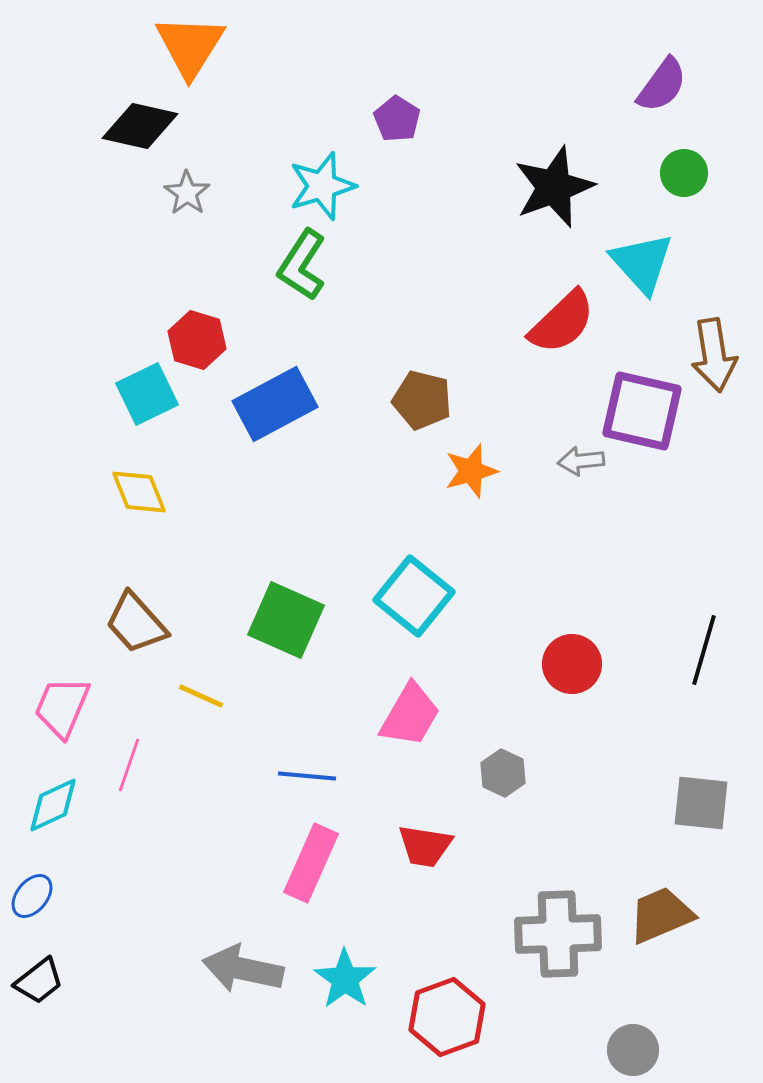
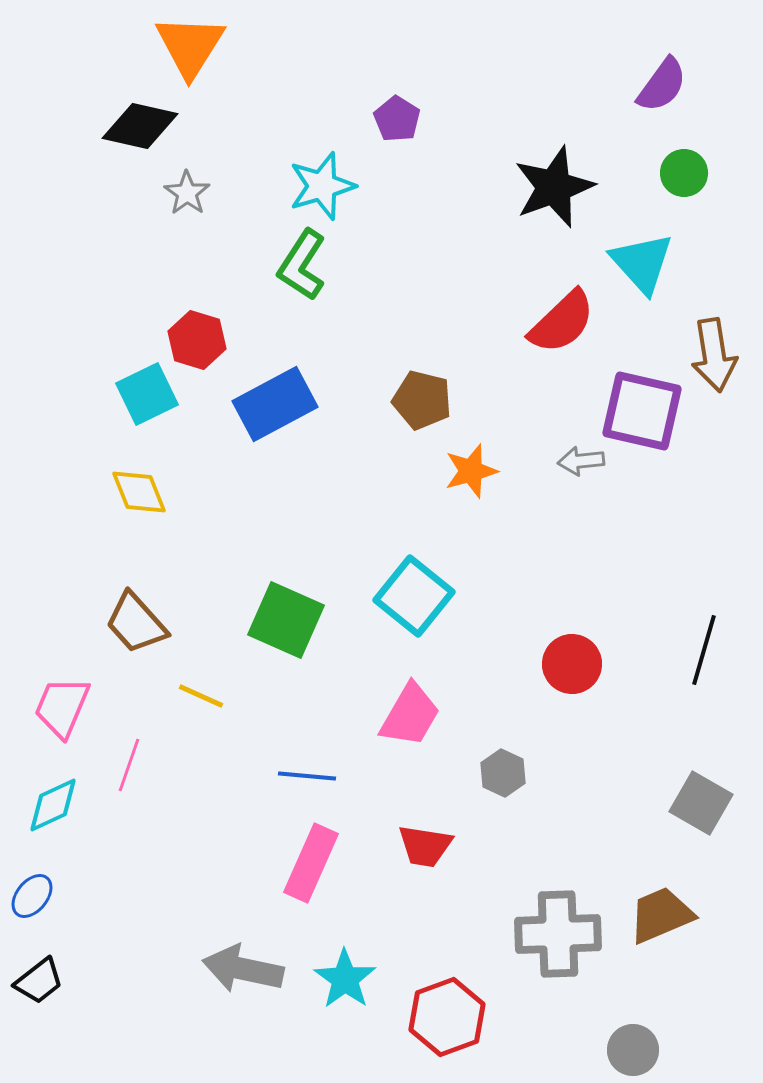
gray square at (701, 803): rotated 24 degrees clockwise
